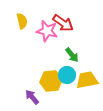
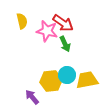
green arrow: moved 7 px left, 11 px up; rotated 14 degrees clockwise
